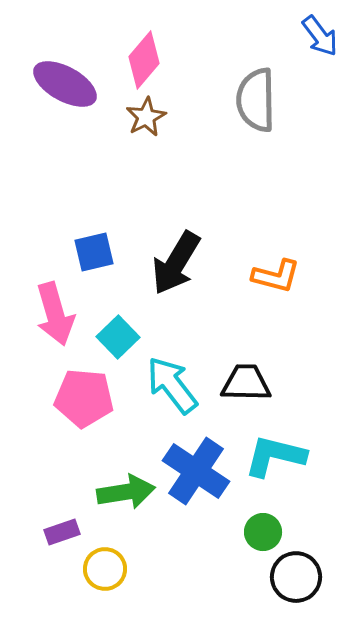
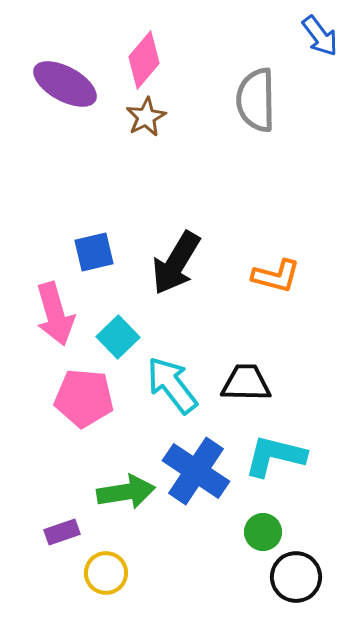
yellow circle: moved 1 px right, 4 px down
